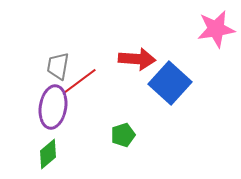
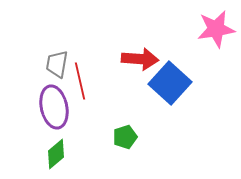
red arrow: moved 3 px right
gray trapezoid: moved 1 px left, 2 px up
red line: rotated 66 degrees counterclockwise
purple ellipse: moved 1 px right; rotated 21 degrees counterclockwise
green pentagon: moved 2 px right, 2 px down
green diamond: moved 8 px right
